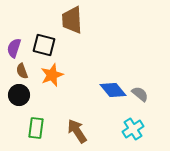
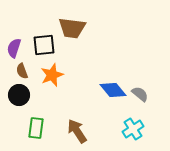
brown trapezoid: moved 8 px down; rotated 80 degrees counterclockwise
black square: rotated 20 degrees counterclockwise
